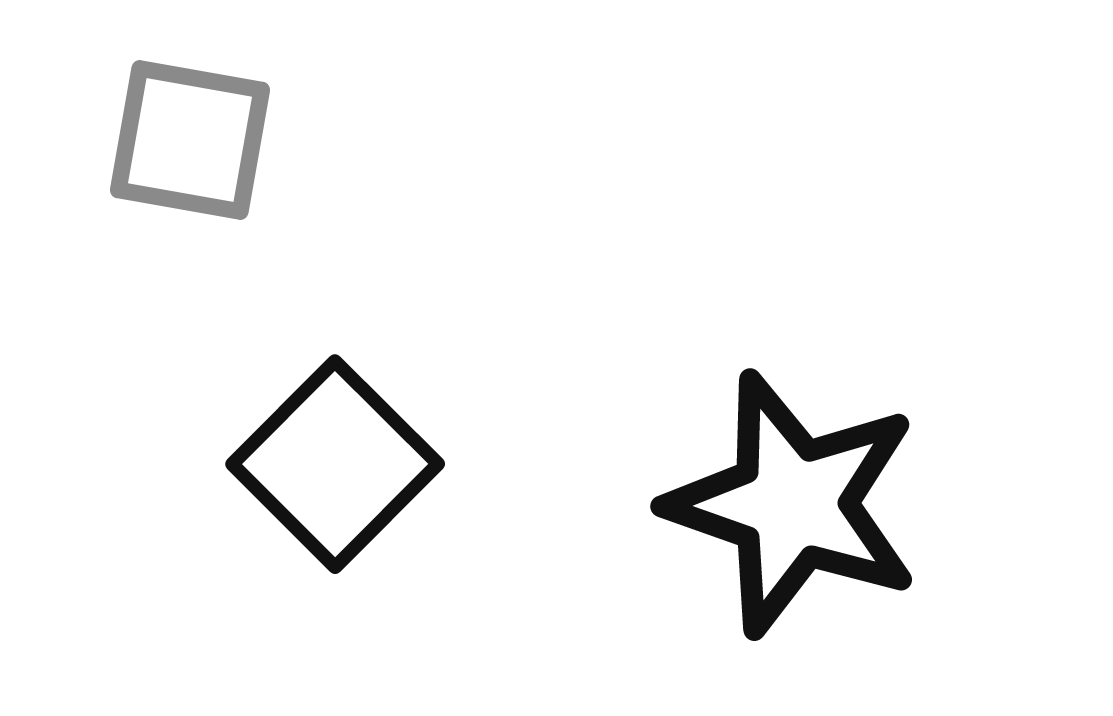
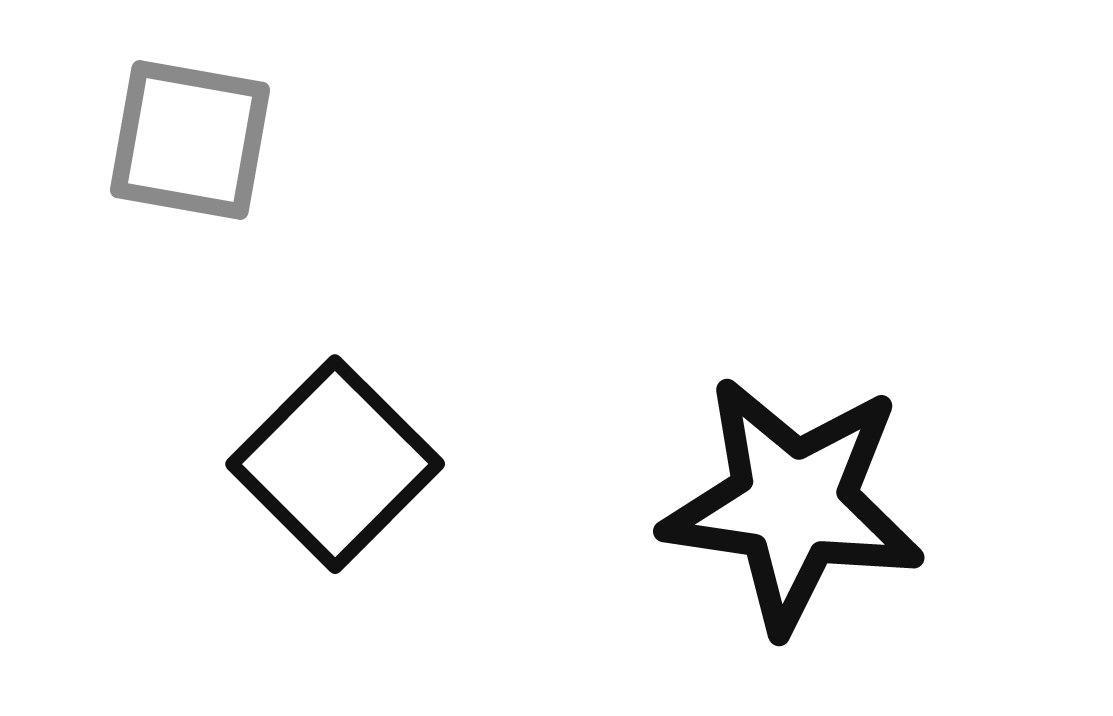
black star: rotated 11 degrees counterclockwise
